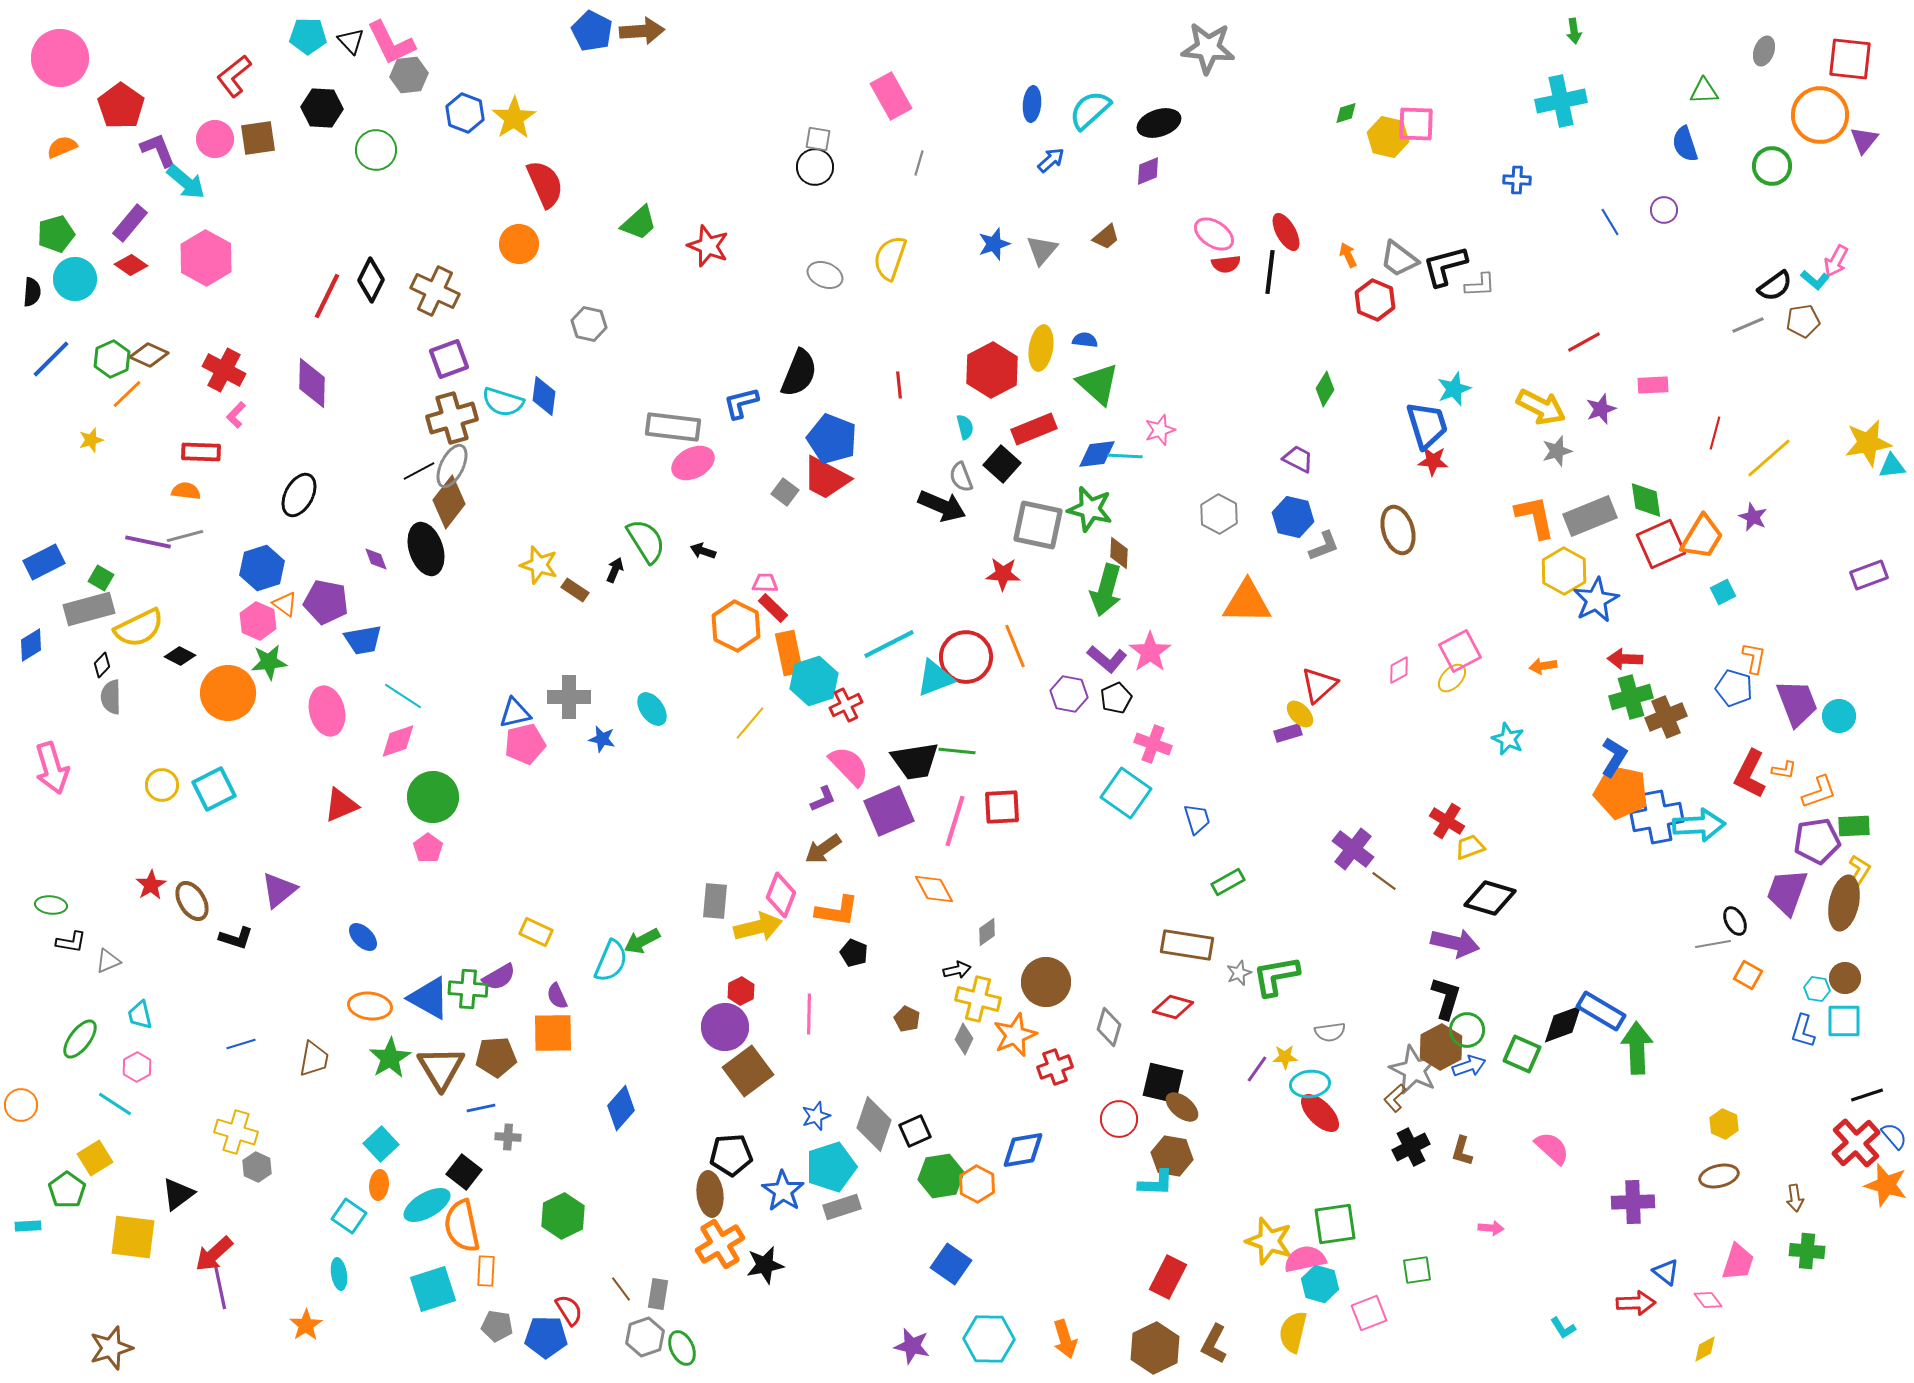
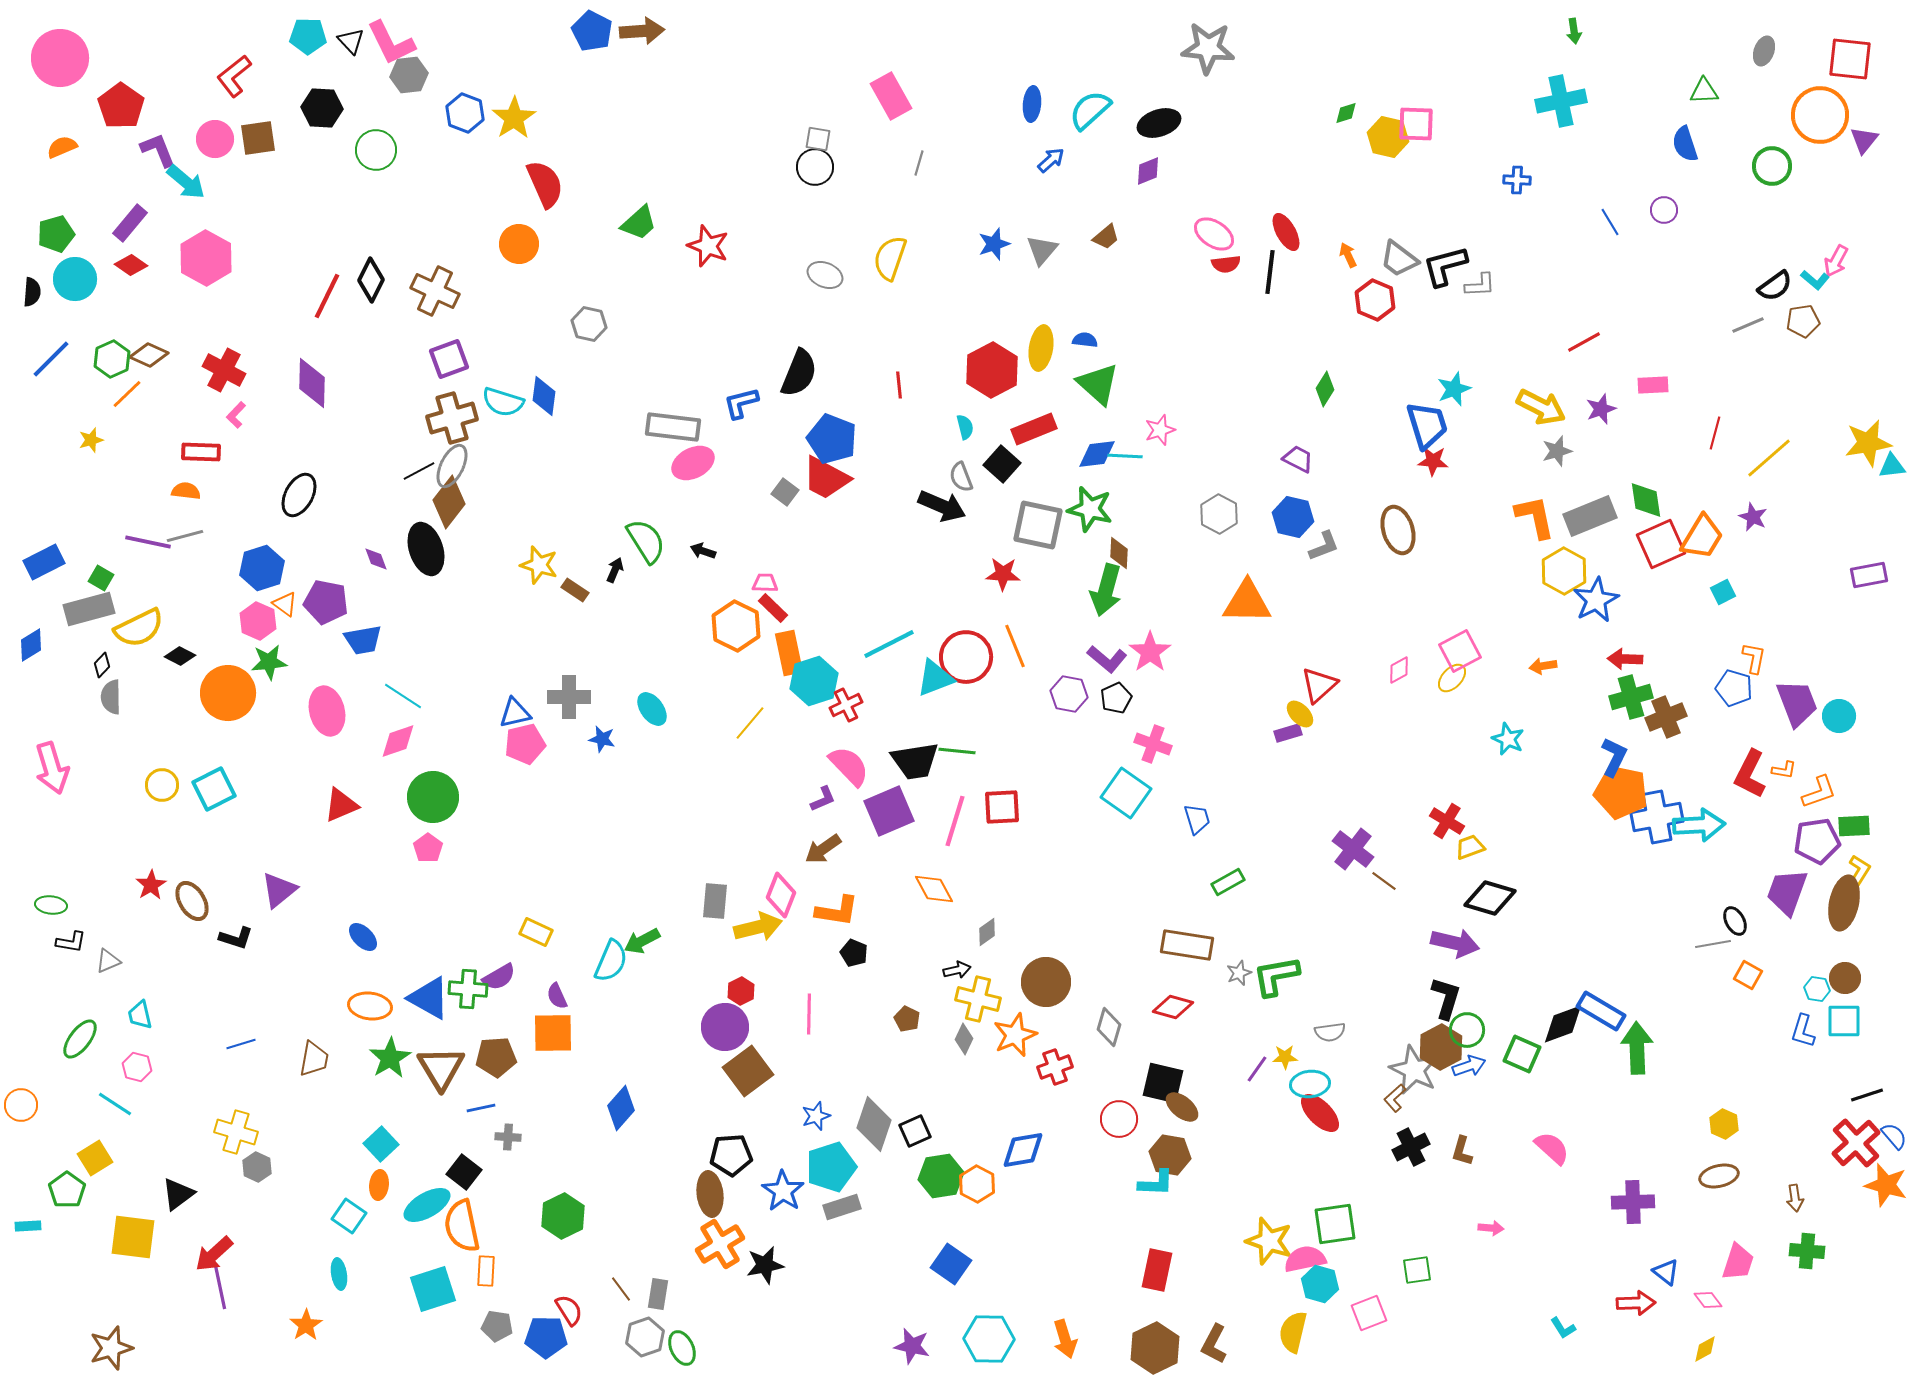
purple rectangle at (1869, 575): rotated 9 degrees clockwise
blue L-shape at (1614, 757): rotated 6 degrees counterclockwise
pink hexagon at (137, 1067): rotated 16 degrees counterclockwise
brown hexagon at (1172, 1156): moved 2 px left, 1 px up
red rectangle at (1168, 1277): moved 11 px left, 7 px up; rotated 15 degrees counterclockwise
